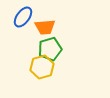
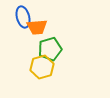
blue ellipse: rotated 50 degrees counterclockwise
orange trapezoid: moved 8 px left
